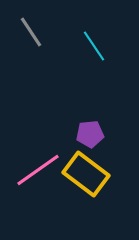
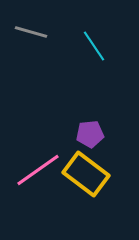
gray line: rotated 40 degrees counterclockwise
